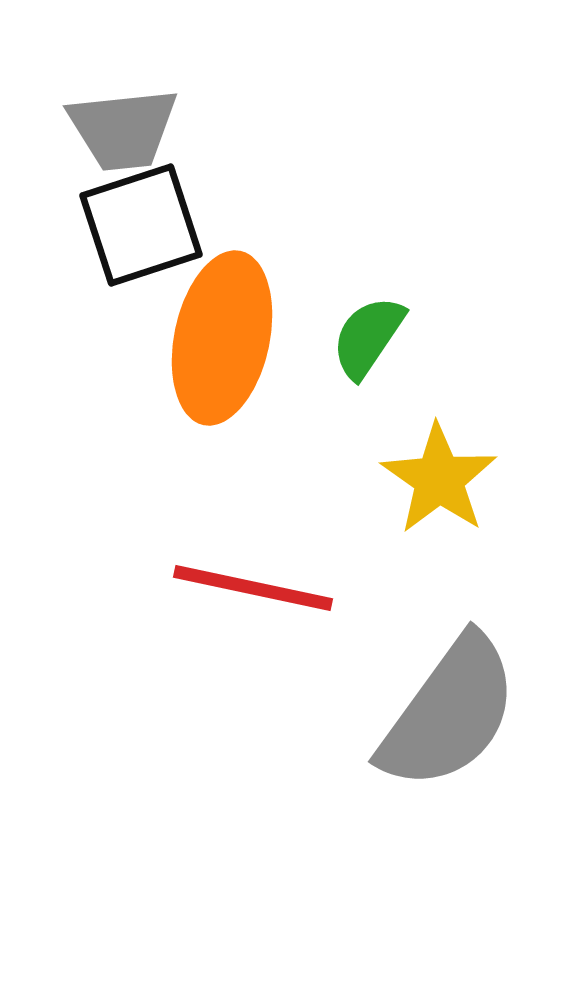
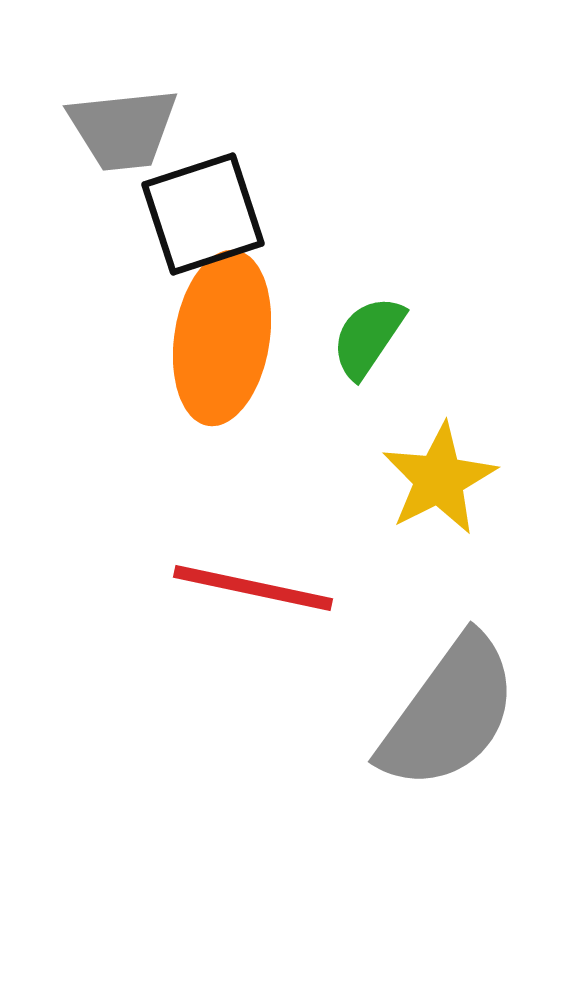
black square: moved 62 px right, 11 px up
orange ellipse: rotated 3 degrees counterclockwise
yellow star: rotated 10 degrees clockwise
